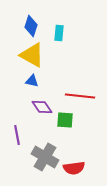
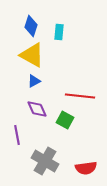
cyan rectangle: moved 1 px up
blue triangle: moved 2 px right; rotated 40 degrees counterclockwise
purple diamond: moved 5 px left, 2 px down; rotated 10 degrees clockwise
green square: rotated 24 degrees clockwise
gray cross: moved 4 px down
red semicircle: moved 12 px right
